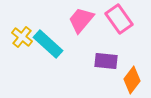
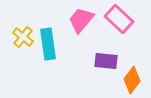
pink rectangle: rotated 12 degrees counterclockwise
yellow cross: moved 1 px right
cyan rectangle: rotated 40 degrees clockwise
